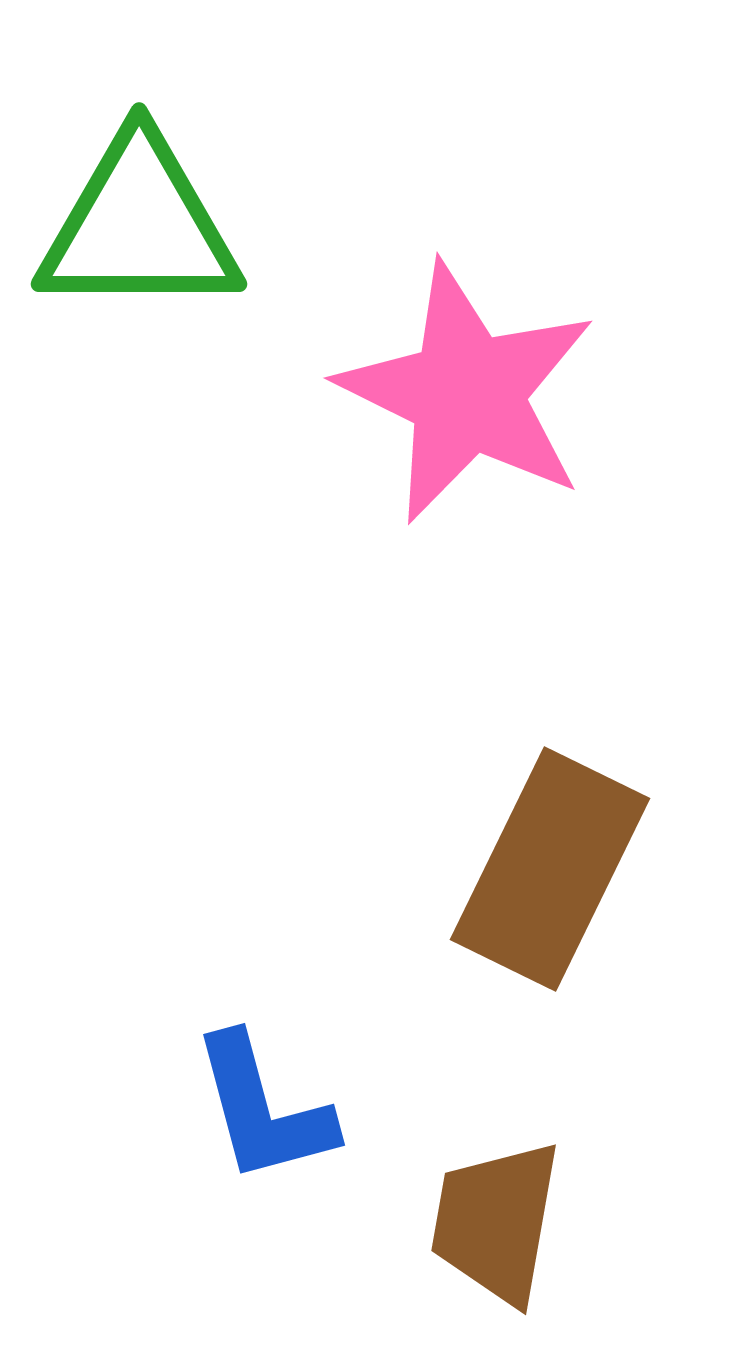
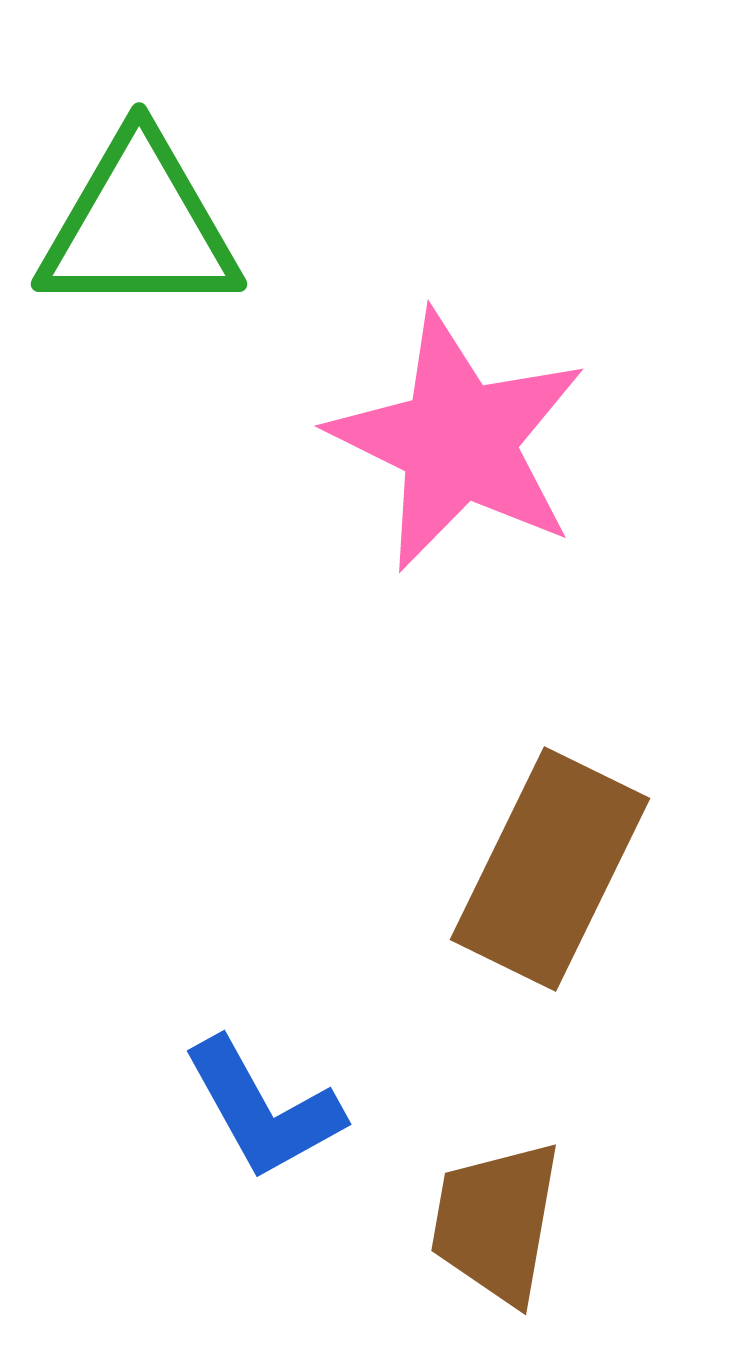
pink star: moved 9 px left, 48 px down
blue L-shape: rotated 14 degrees counterclockwise
